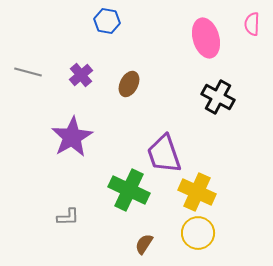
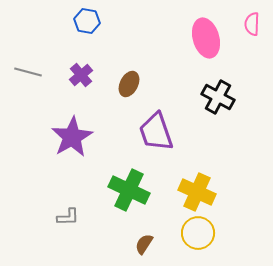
blue hexagon: moved 20 px left
purple trapezoid: moved 8 px left, 22 px up
